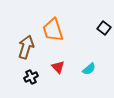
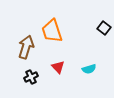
orange trapezoid: moved 1 px left, 1 px down
cyan semicircle: rotated 24 degrees clockwise
